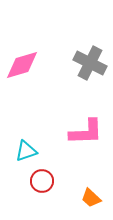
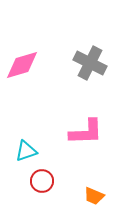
orange trapezoid: moved 3 px right, 2 px up; rotated 20 degrees counterclockwise
